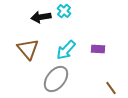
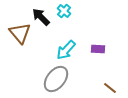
black arrow: rotated 54 degrees clockwise
brown triangle: moved 8 px left, 16 px up
brown line: moved 1 px left; rotated 16 degrees counterclockwise
